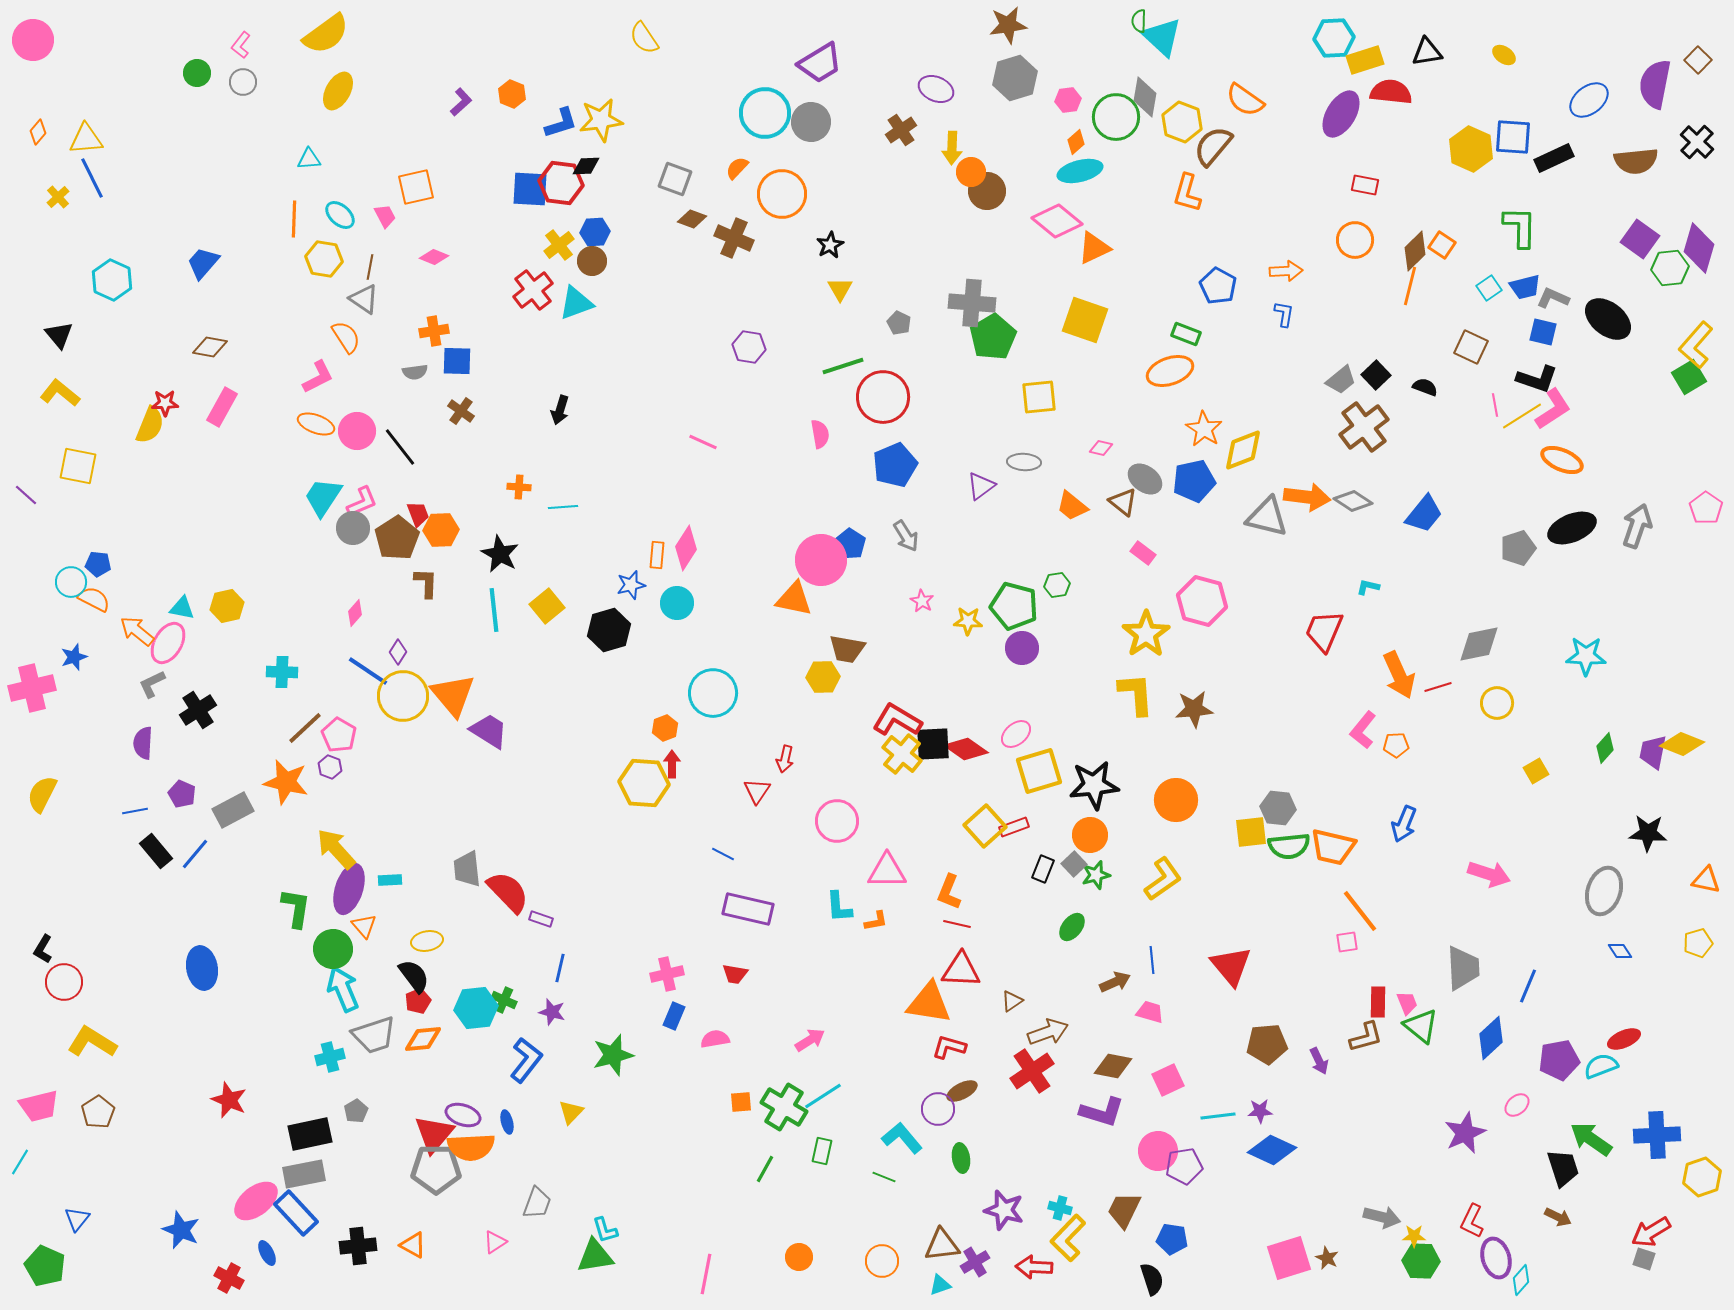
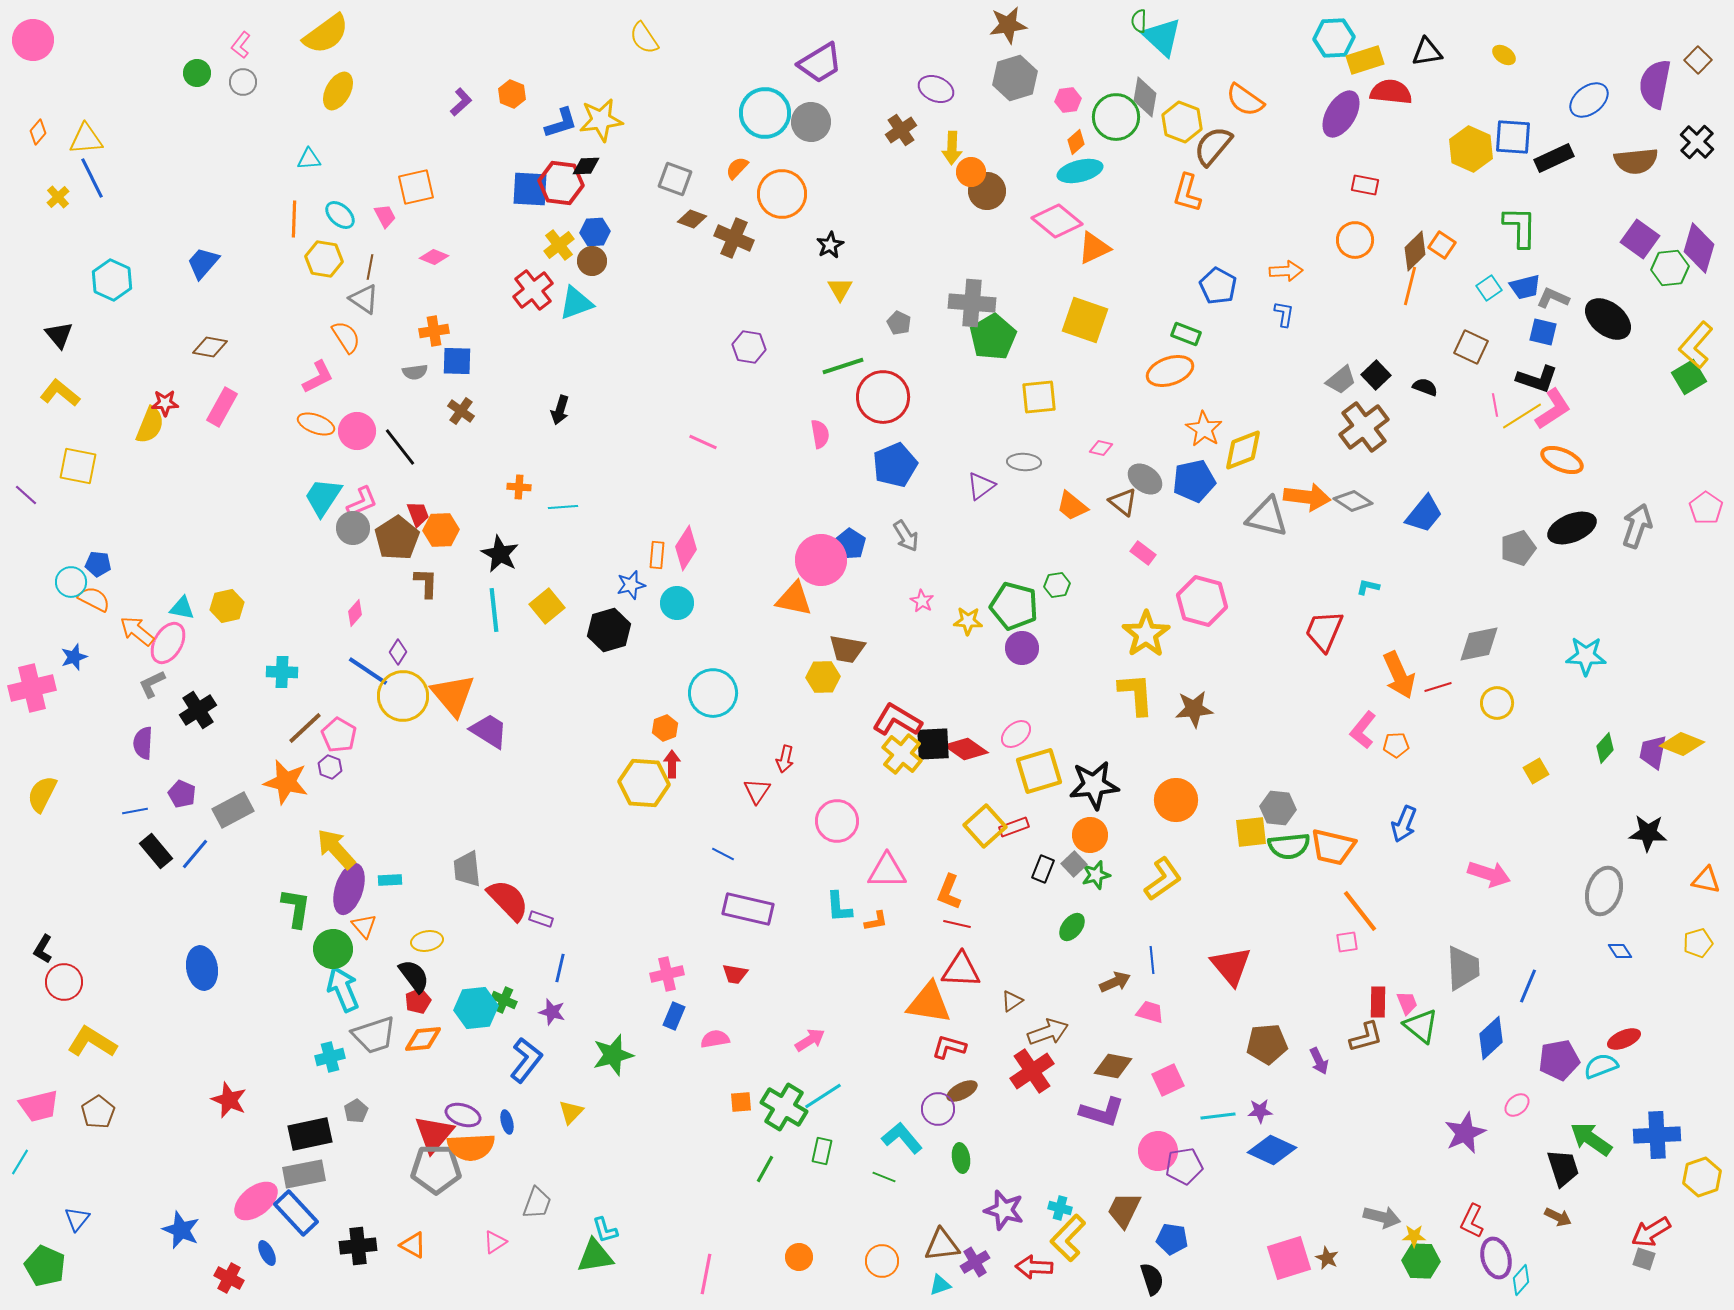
red semicircle at (508, 892): moved 8 px down
